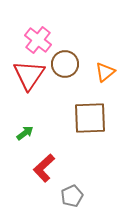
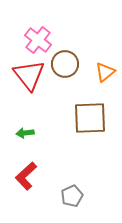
red triangle: rotated 12 degrees counterclockwise
green arrow: rotated 150 degrees counterclockwise
red L-shape: moved 18 px left, 8 px down
